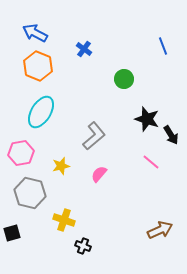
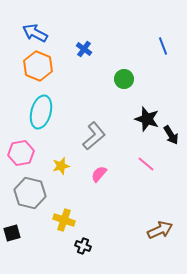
cyan ellipse: rotated 16 degrees counterclockwise
pink line: moved 5 px left, 2 px down
